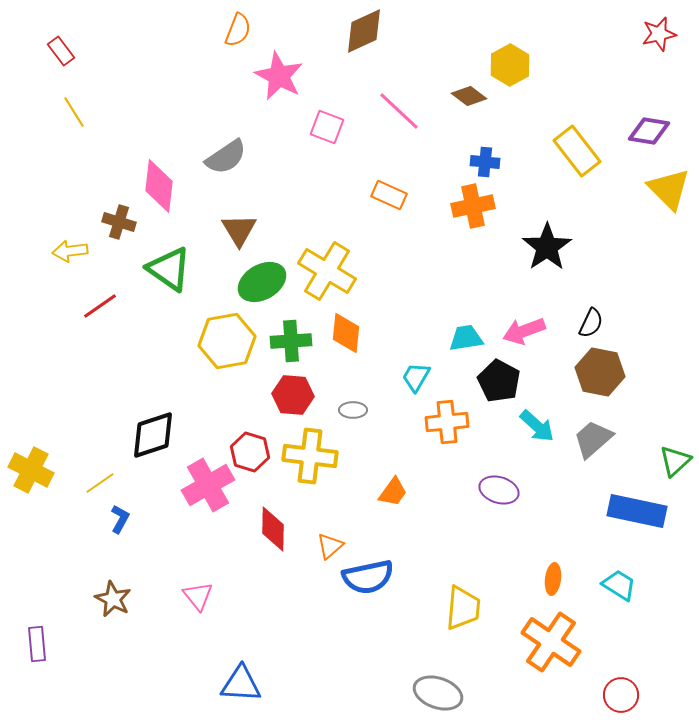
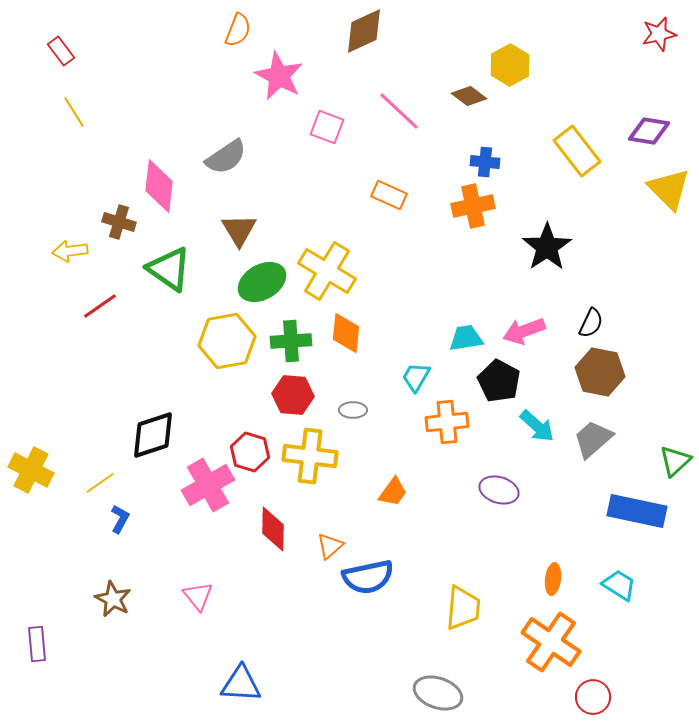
red circle at (621, 695): moved 28 px left, 2 px down
